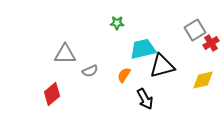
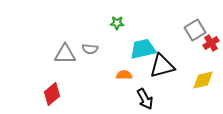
gray semicircle: moved 22 px up; rotated 28 degrees clockwise
orange semicircle: rotated 56 degrees clockwise
